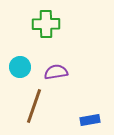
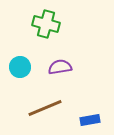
green cross: rotated 16 degrees clockwise
purple semicircle: moved 4 px right, 5 px up
brown line: moved 11 px right, 2 px down; rotated 48 degrees clockwise
